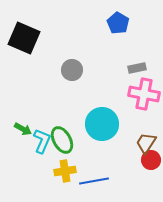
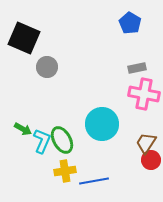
blue pentagon: moved 12 px right
gray circle: moved 25 px left, 3 px up
